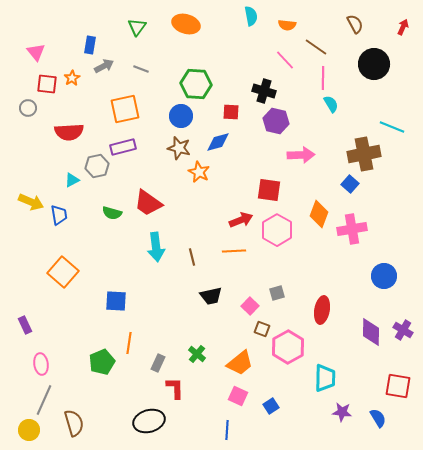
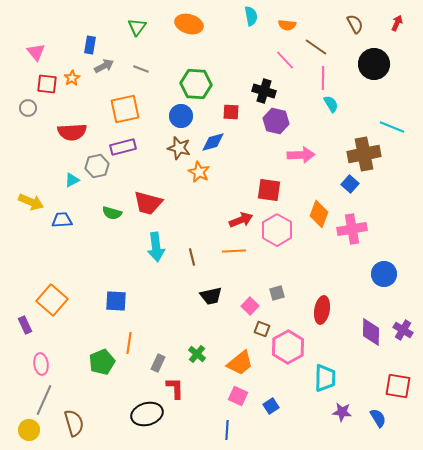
orange ellipse at (186, 24): moved 3 px right
red arrow at (403, 27): moved 6 px left, 4 px up
red semicircle at (69, 132): moved 3 px right
blue diamond at (218, 142): moved 5 px left
red trapezoid at (148, 203): rotated 20 degrees counterclockwise
blue trapezoid at (59, 215): moved 3 px right, 5 px down; rotated 85 degrees counterclockwise
orange square at (63, 272): moved 11 px left, 28 px down
blue circle at (384, 276): moved 2 px up
black ellipse at (149, 421): moved 2 px left, 7 px up
